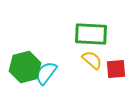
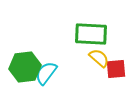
yellow semicircle: moved 7 px right, 2 px up
green hexagon: rotated 8 degrees clockwise
